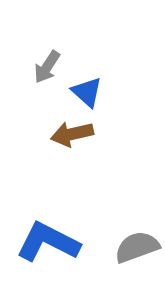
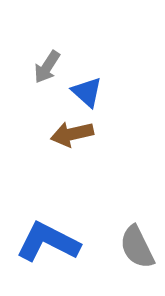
gray semicircle: rotated 96 degrees counterclockwise
